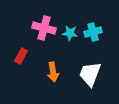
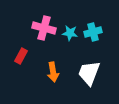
white trapezoid: moved 1 px left, 1 px up
